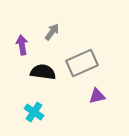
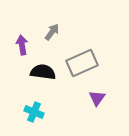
purple triangle: moved 2 px down; rotated 42 degrees counterclockwise
cyan cross: rotated 12 degrees counterclockwise
